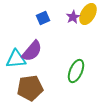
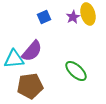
yellow ellipse: rotated 45 degrees counterclockwise
blue square: moved 1 px right, 1 px up
cyan triangle: moved 2 px left
green ellipse: rotated 70 degrees counterclockwise
brown pentagon: moved 2 px up
